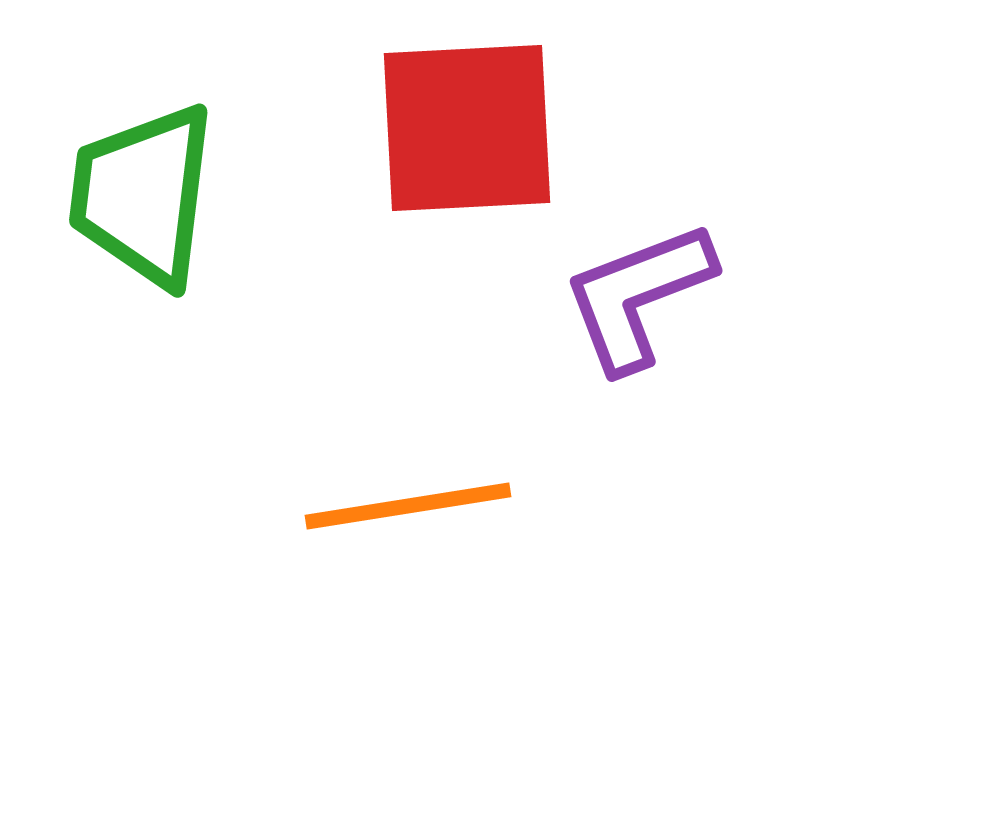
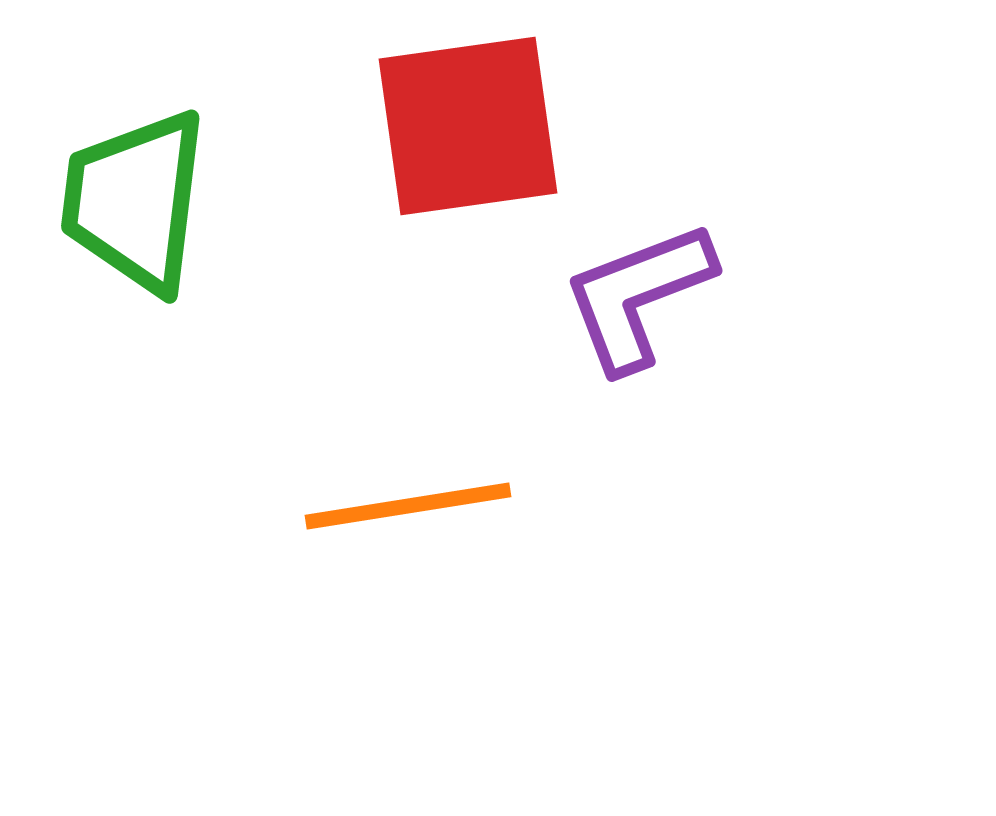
red square: moved 1 px right, 2 px up; rotated 5 degrees counterclockwise
green trapezoid: moved 8 px left, 6 px down
